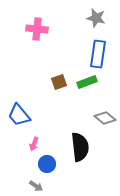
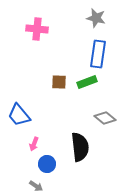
brown square: rotated 21 degrees clockwise
